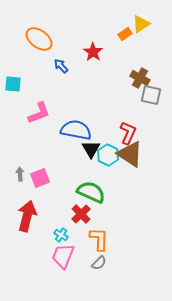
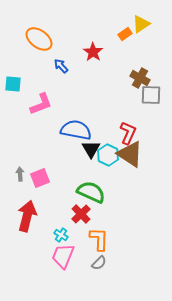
gray square: rotated 10 degrees counterclockwise
pink L-shape: moved 2 px right, 9 px up
